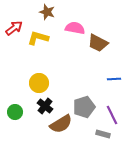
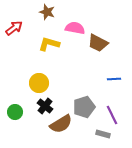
yellow L-shape: moved 11 px right, 6 px down
